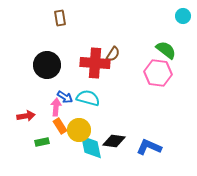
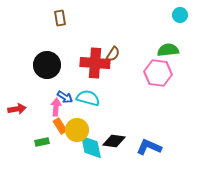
cyan circle: moved 3 px left, 1 px up
green semicircle: moved 2 px right; rotated 45 degrees counterclockwise
red arrow: moved 9 px left, 7 px up
yellow circle: moved 2 px left
